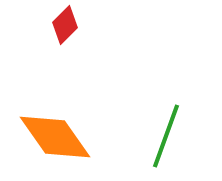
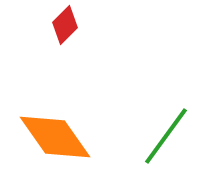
green line: rotated 16 degrees clockwise
